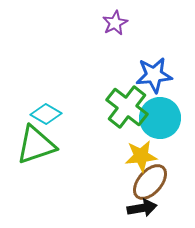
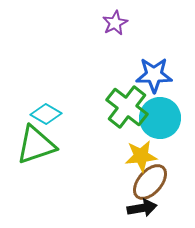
blue star: rotated 6 degrees clockwise
